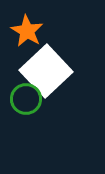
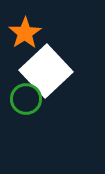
orange star: moved 2 px left, 2 px down; rotated 8 degrees clockwise
